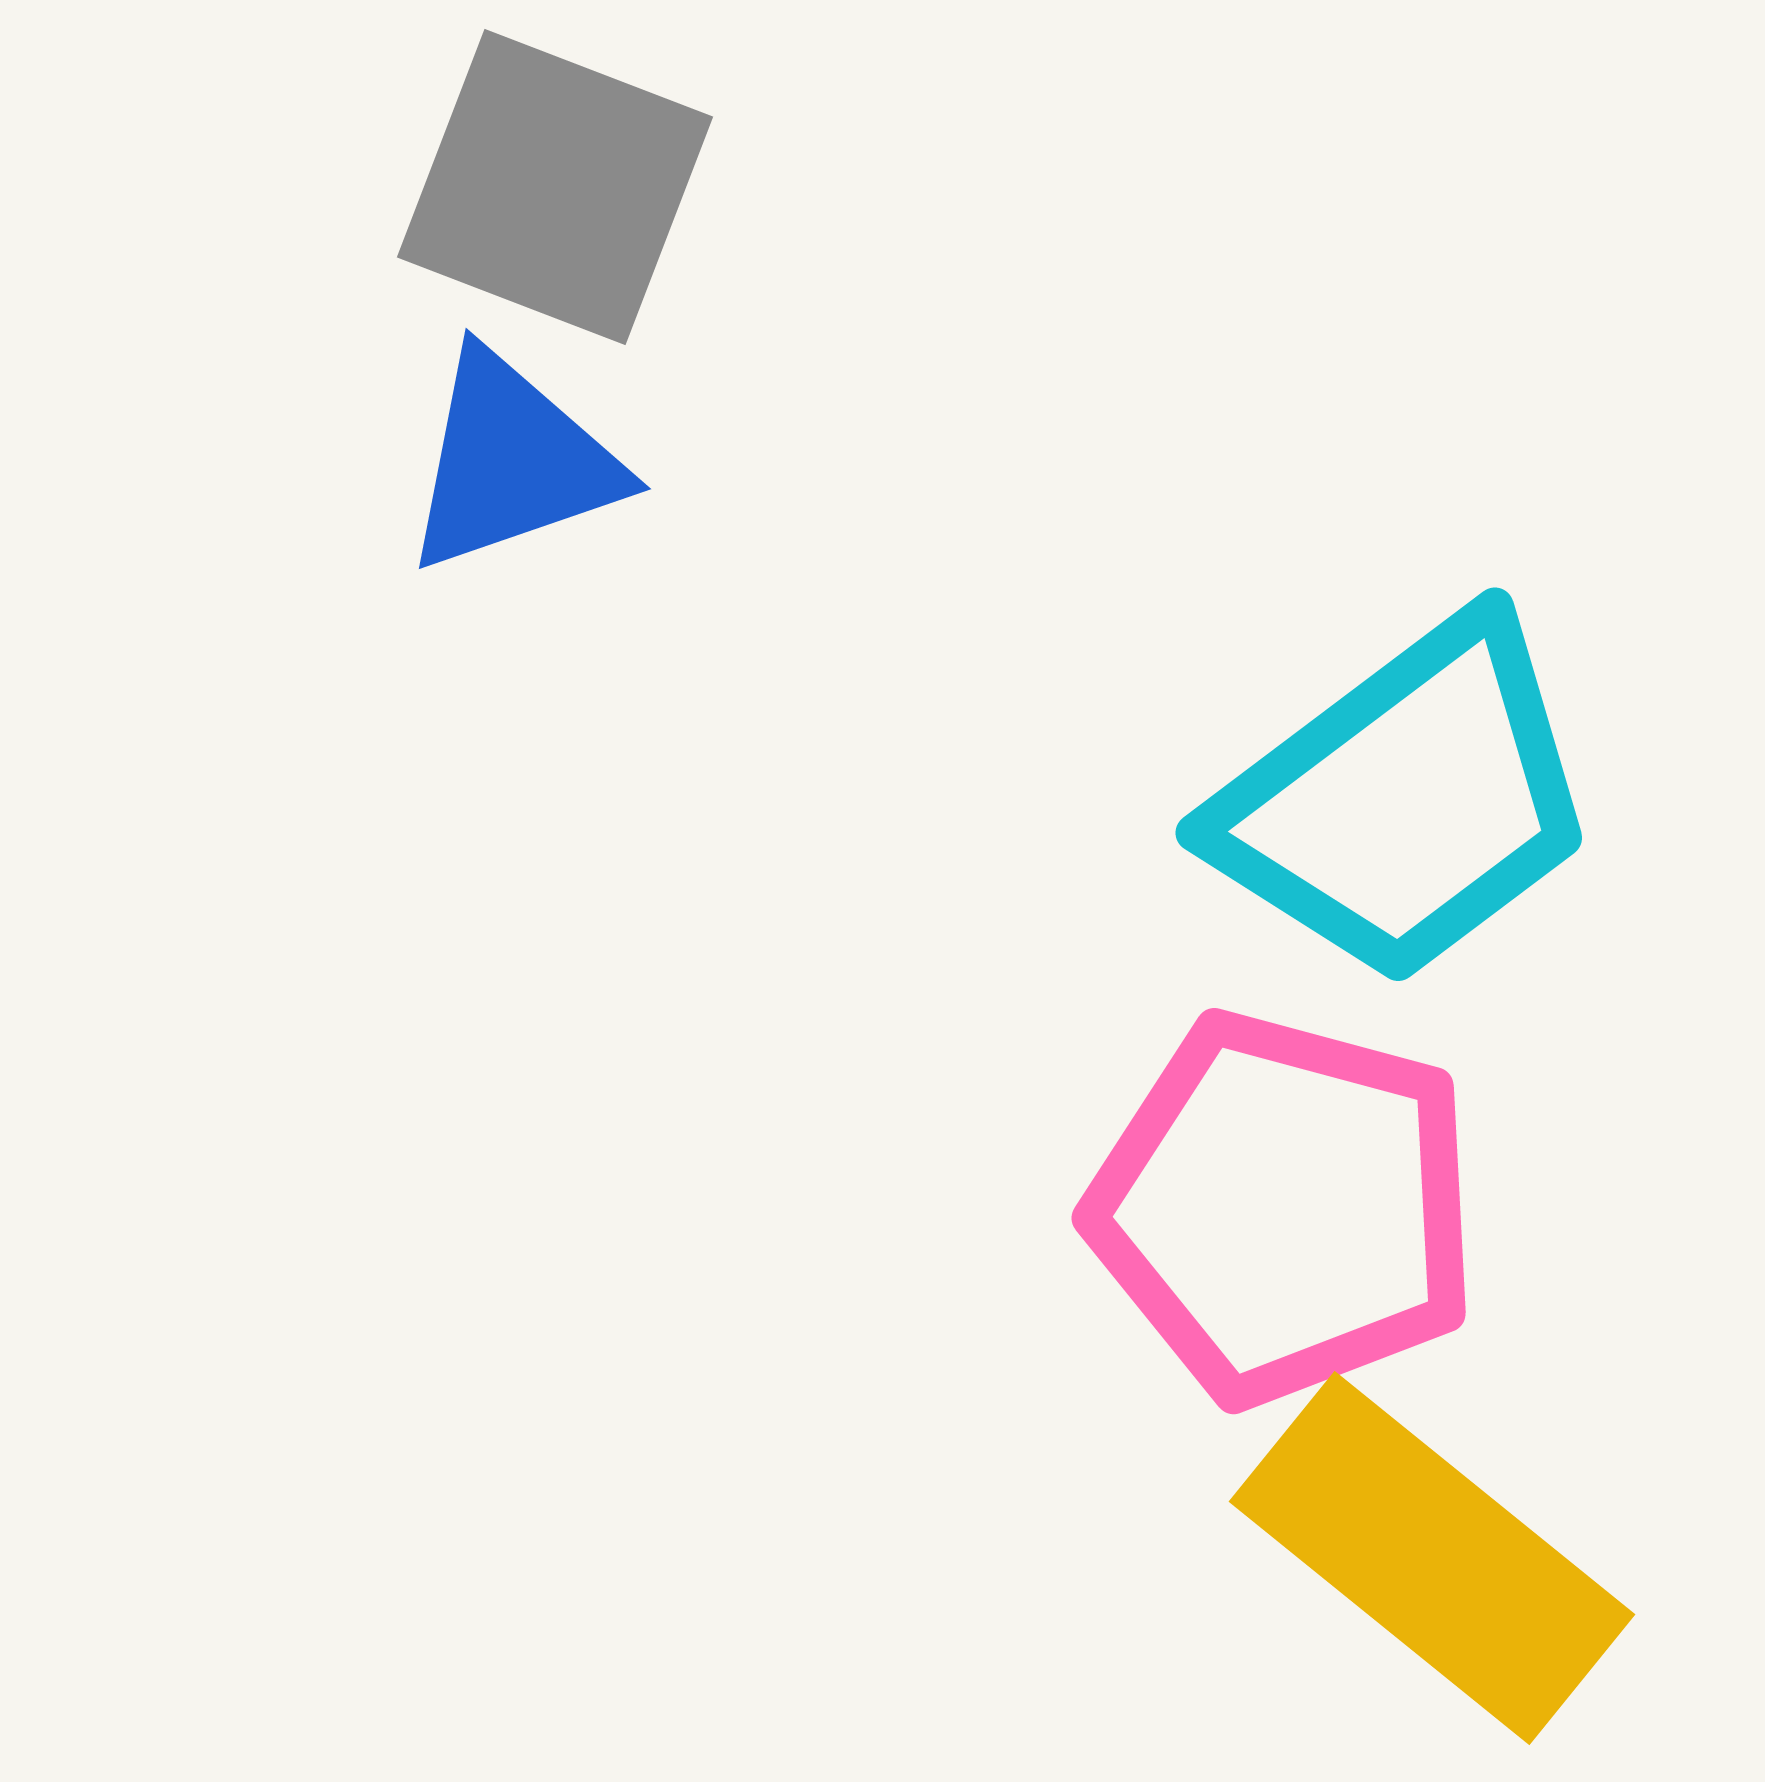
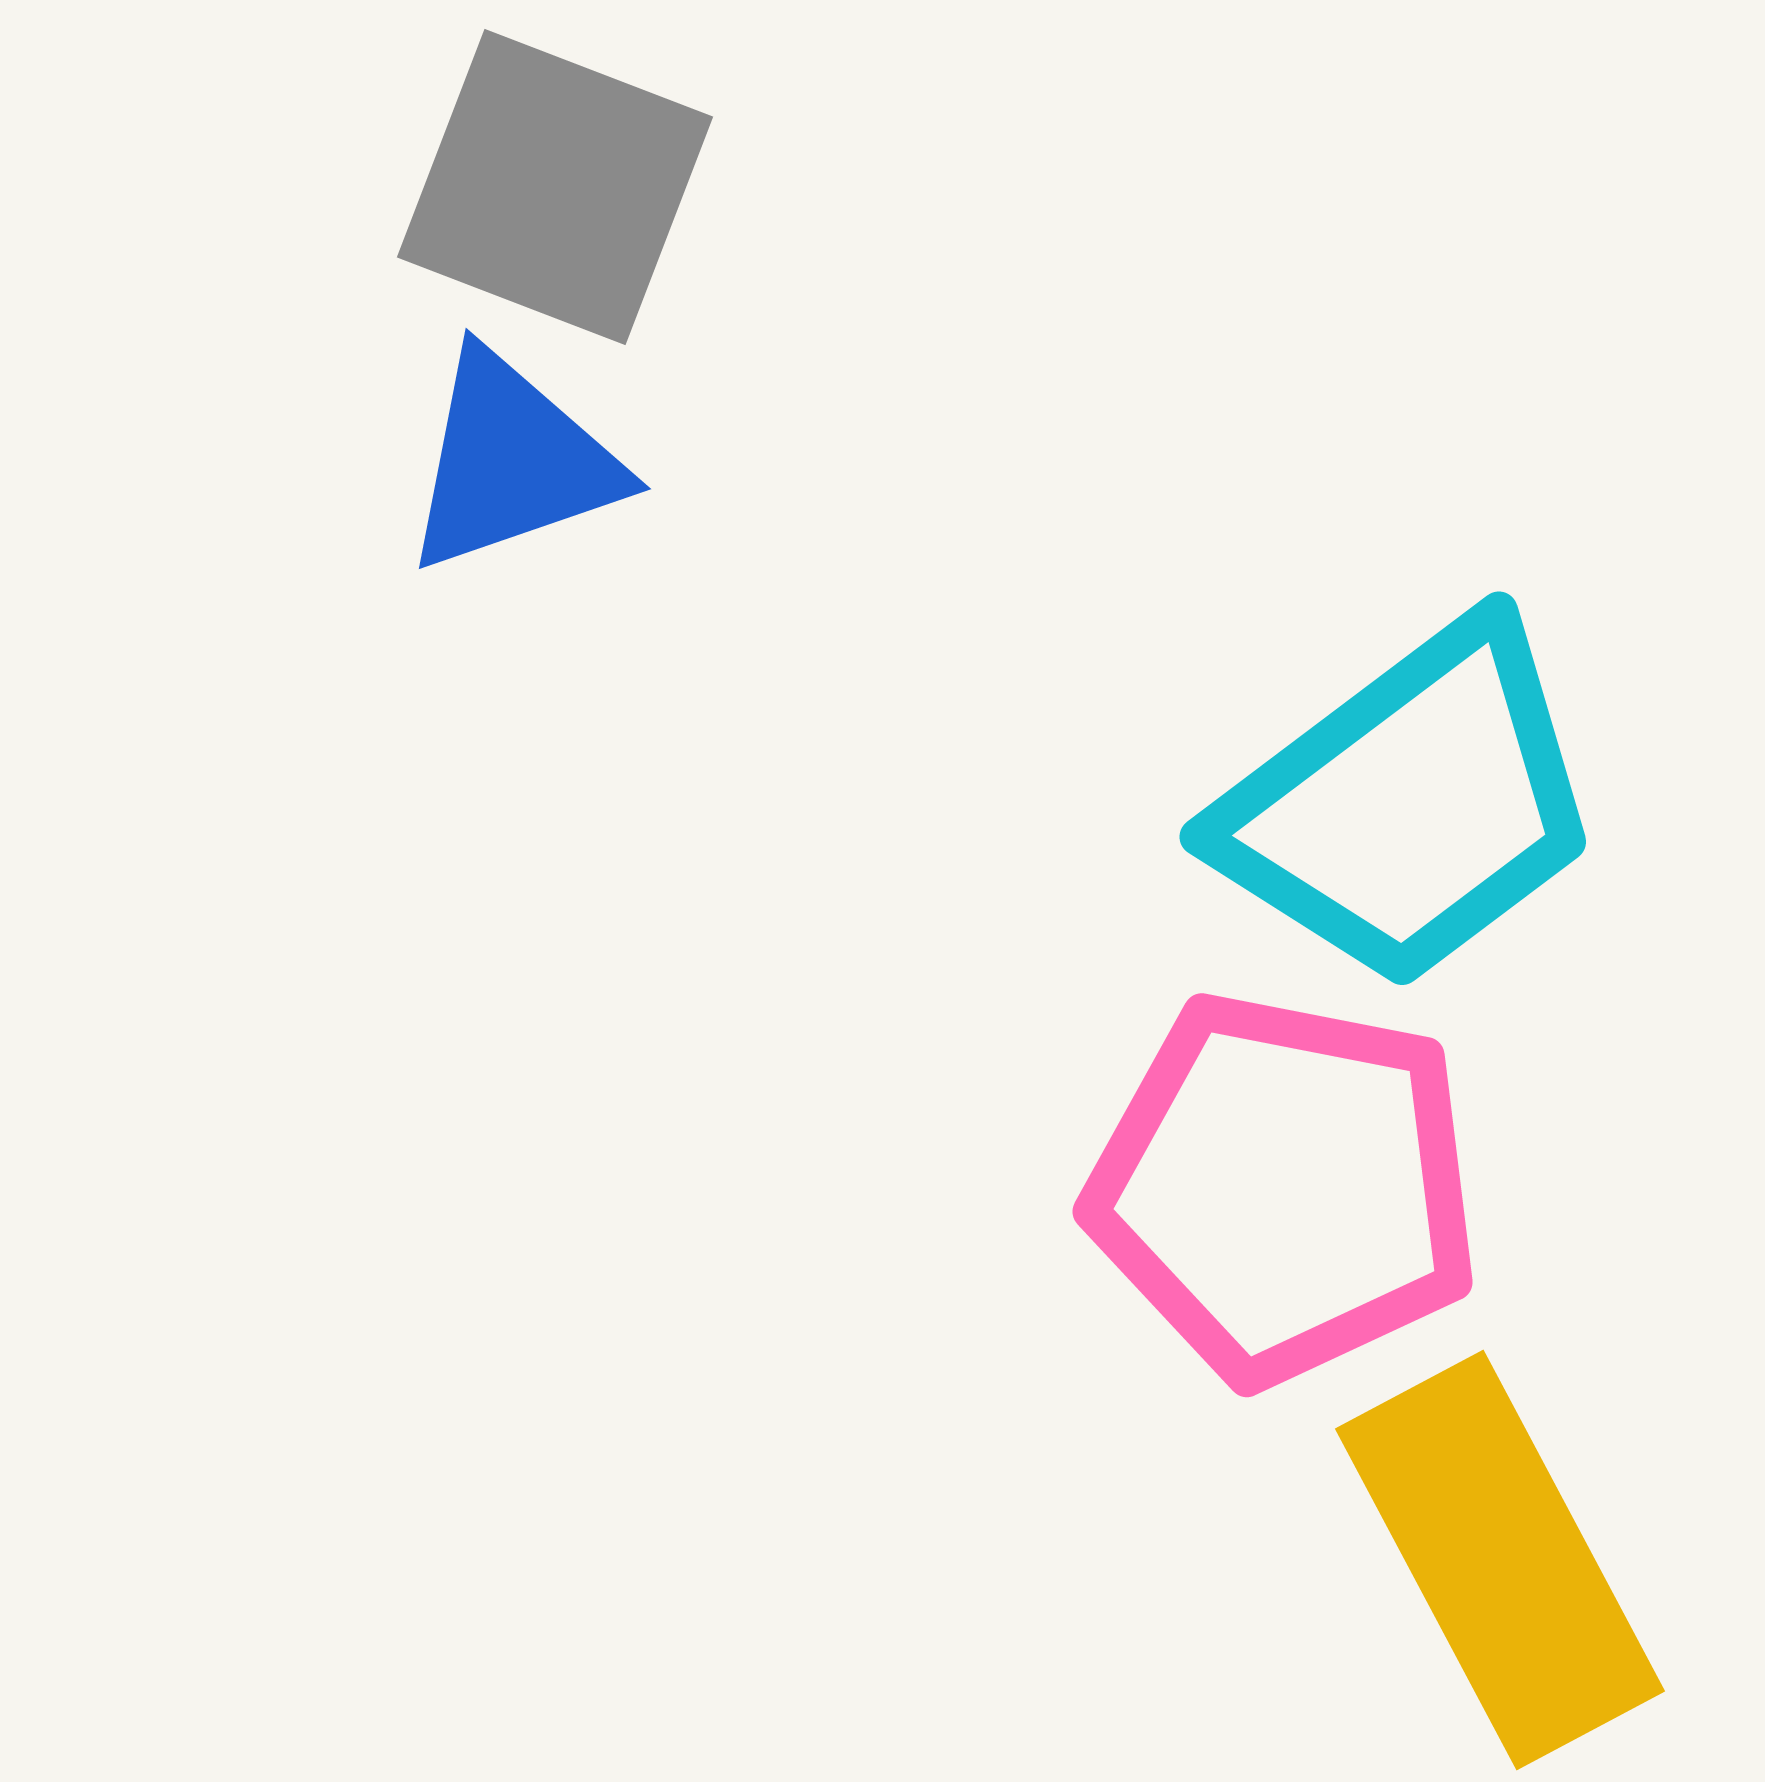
cyan trapezoid: moved 4 px right, 4 px down
pink pentagon: moved 20 px up; rotated 4 degrees counterclockwise
yellow rectangle: moved 68 px right, 2 px down; rotated 23 degrees clockwise
